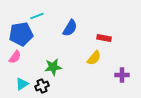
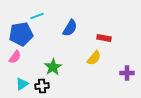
green star: rotated 24 degrees counterclockwise
purple cross: moved 5 px right, 2 px up
black cross: rotated 16 degrees clockwise
